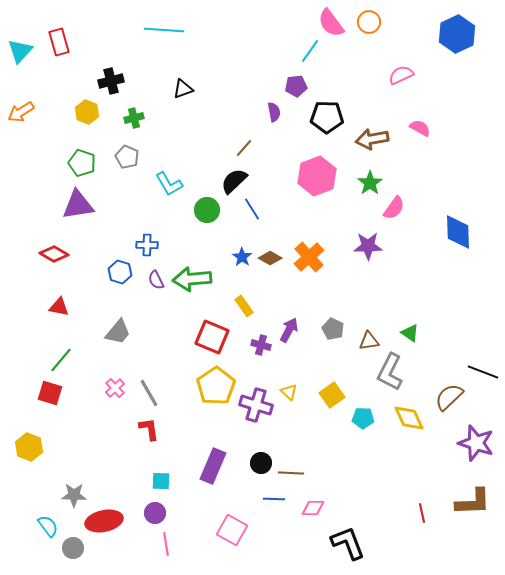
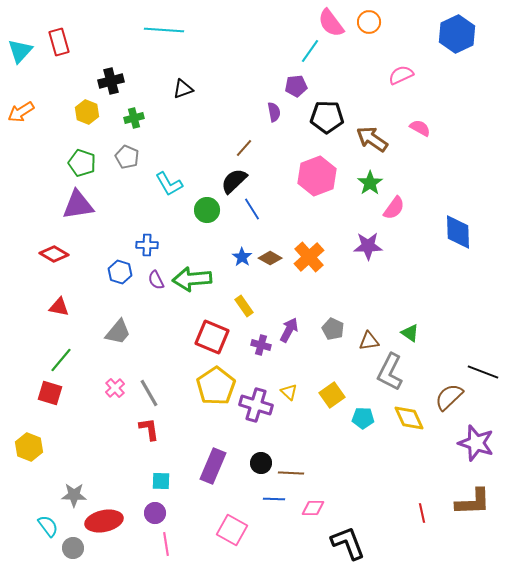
brown arrow at (372, 139): rotated 44 degrees clockwise
